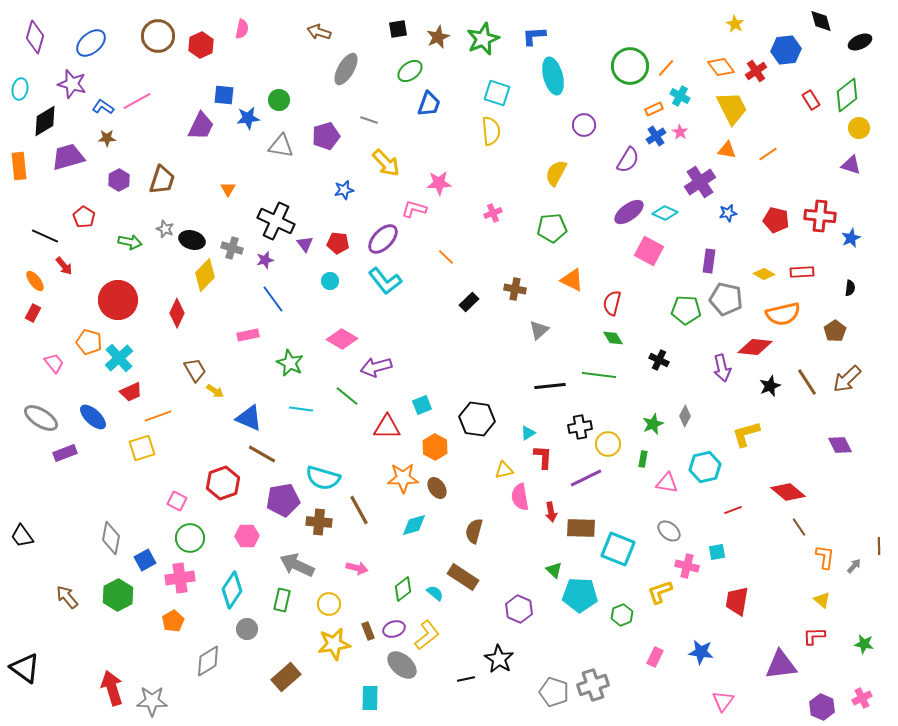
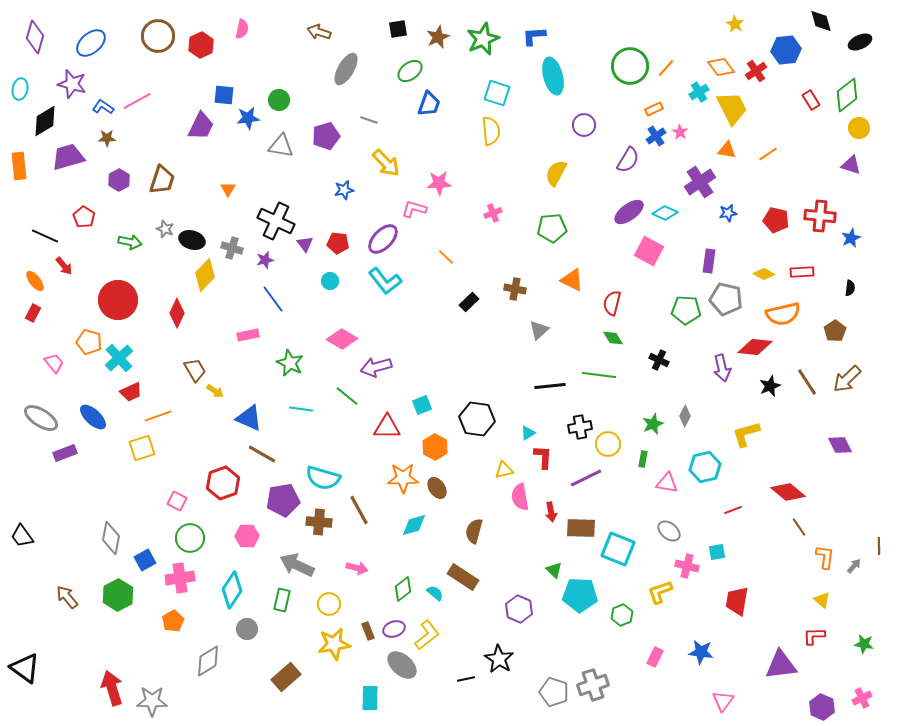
cyan cross at (680, 96): moved 19 px right, 4 px up; rotated 30 degrees clockwise
